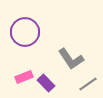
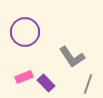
gray L-shape: moved 1 px right, 2 px up
gray line: rotated 36 degrees counterclockwise
